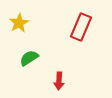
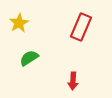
red arrow: moved 14 px right
